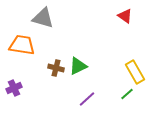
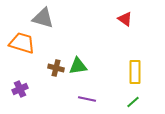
red triangle: moved 3 px down
orange trapezoid: moved 2 px up; rotated 8 degrees clockwise
green triangle: rotated 18 degrees clockwise
yellow rectangle: rotated 30 degrees clockwise
purple cross: moved 6 px right, 1 px down
green line: moved 6 px right, 8 px down
purple line: rotated 54 degrees clockwise
